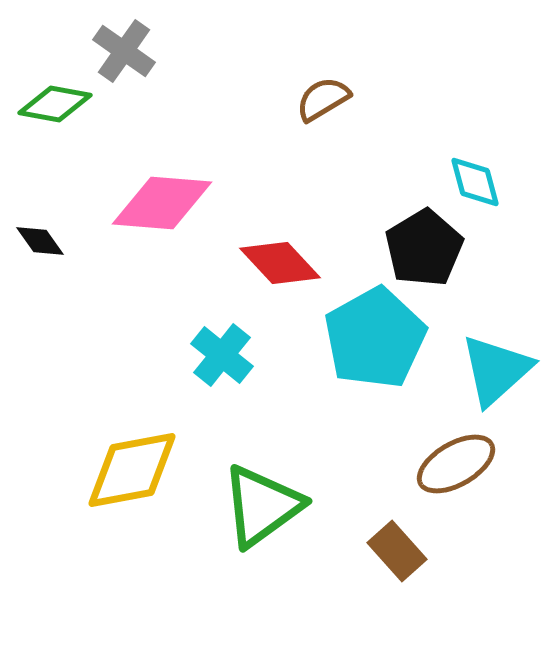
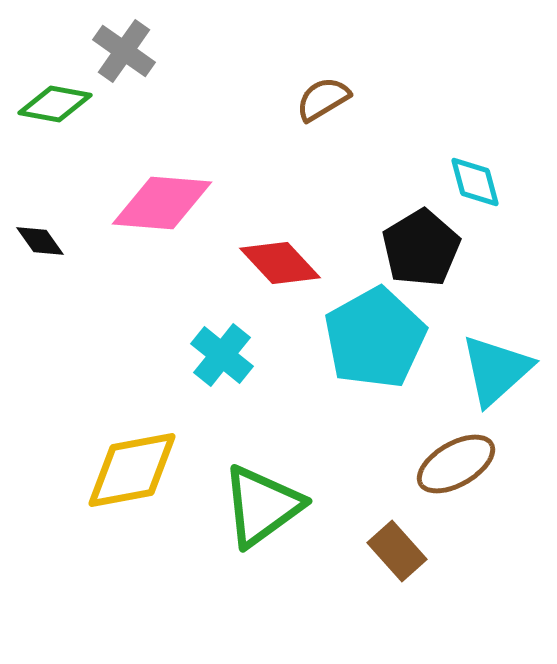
black pentagon: moved 3 px left
